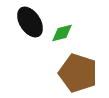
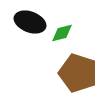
black ellipse: rotated 36 degrees counterclockwise
